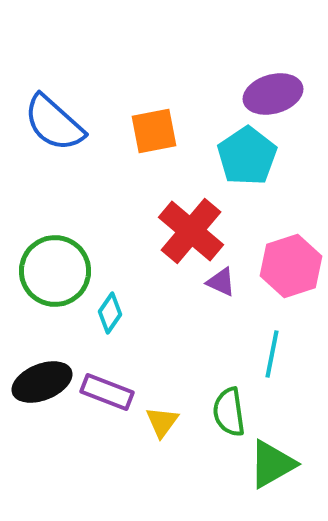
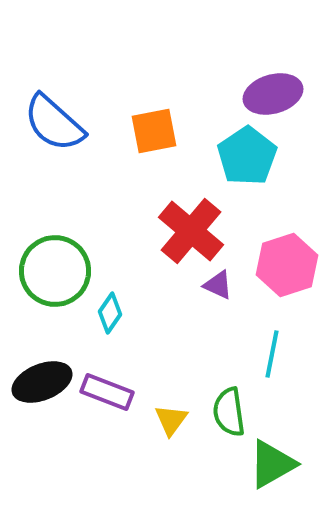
pink hexagon: moved 4 px left, 1 px up
purple triangle: moved 3 px left, 3 px down
yellow triangle: moved 9 px right, 2 px up
